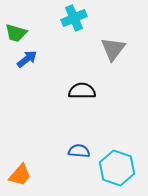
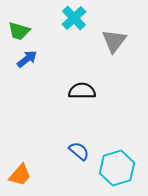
cyan cross: rotated 20 degrees counterclockwise
green trapezoid: moved 3 px right, 2 px up
gray triangle: moved 1 px right, 8 px up
blue semicircle: rotated 35 degrees clockwise
cyan hexagon: rotated 24 degrees clockwise
